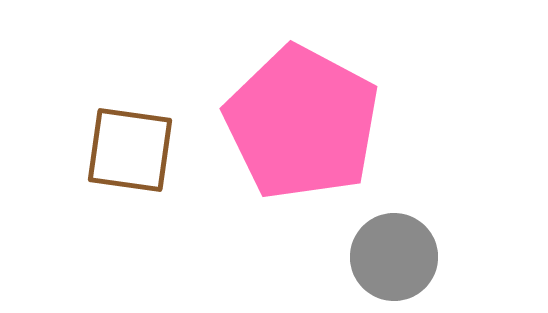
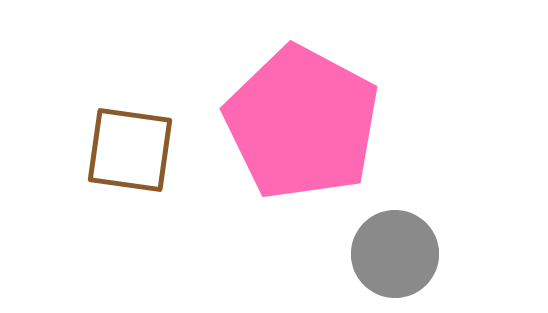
gray circle: moved 1 px right, 3 px up
